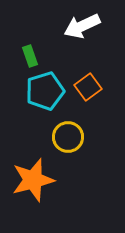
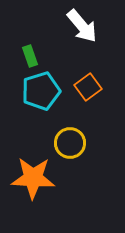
white arrow: rotated 105 degrees counterclockwise
cyan pentagon: moved 4 px left
yellow circle: moved 2 px right, 6 px down
orange star: moved 2 px up; rotated 18 degrees clockwise
